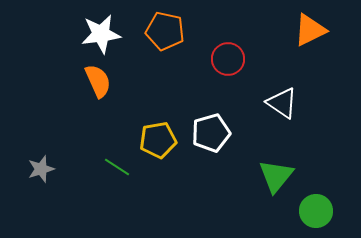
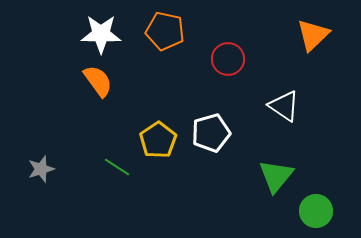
orange triangle: moved 3 px right, 5 px down; rotated 18 degrees counterclockwise
white star: rotated 9 degrees clockwise
orange semicircle: rotated 12 degrees counterclockwise
white triangle: moved 2 px right, 3 px down
yellow pentagon: rotated 24 degrees counterclockwise
